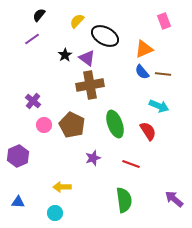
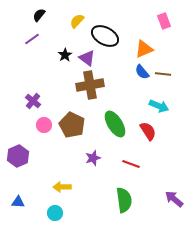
green ellipse: rotated 12 degrees counterclockwise
